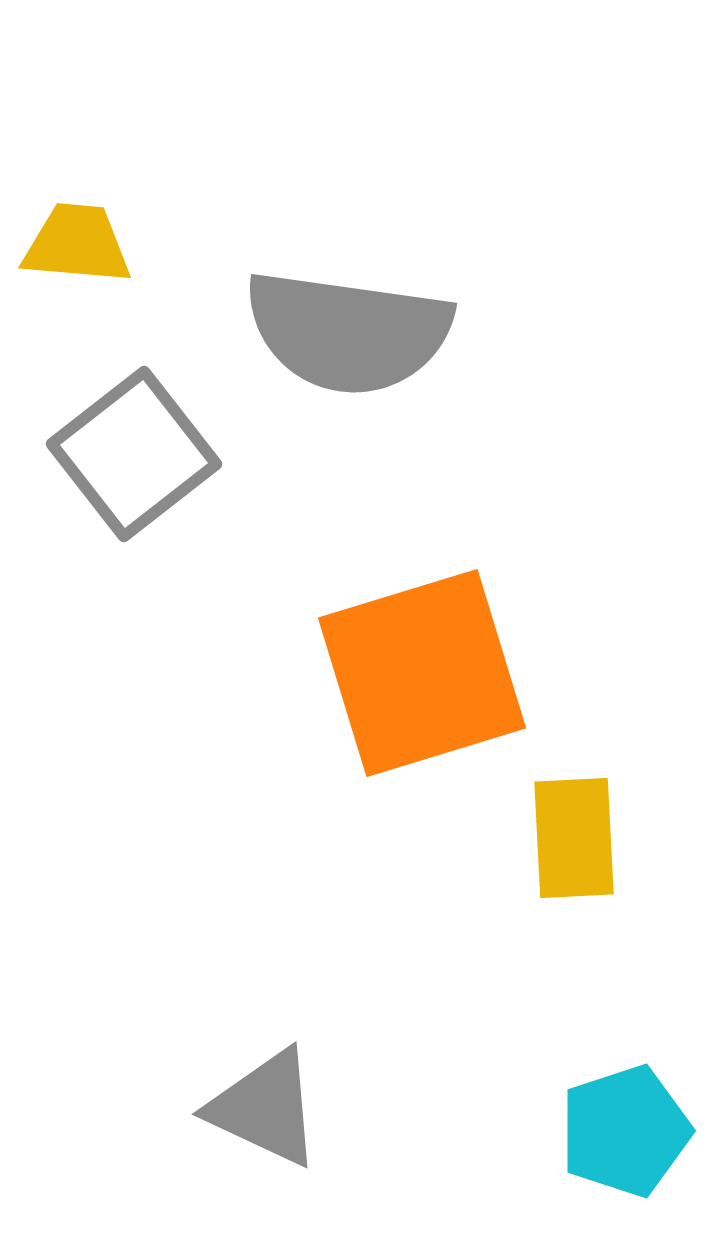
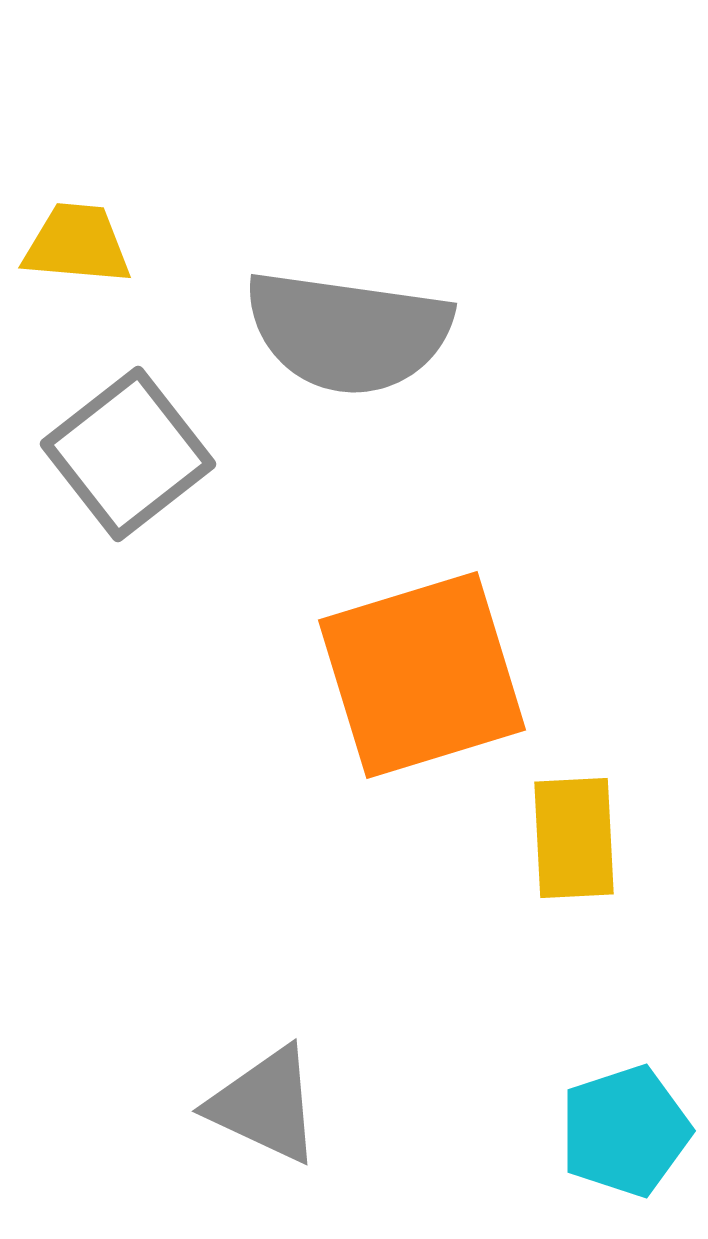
gray square: moved 6 px left
orange square: moved 2 px down
gray triangle: moved 3 px up
